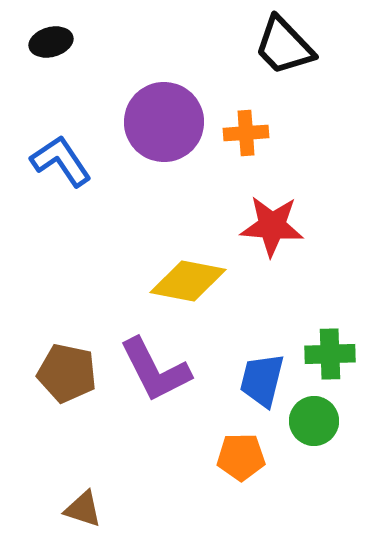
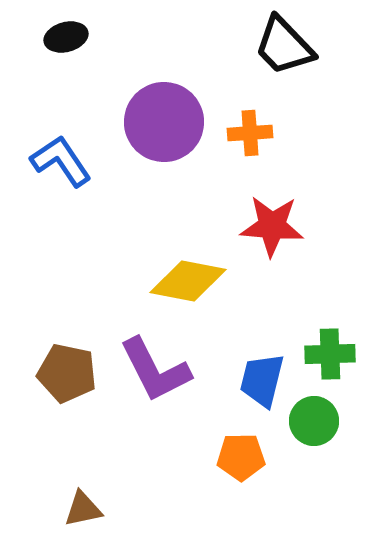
black ellipse: moved 15 px right, 5 px up
orange cross: moved 4 px right
brown triangle: rotated 30 degrees counterclockwise
